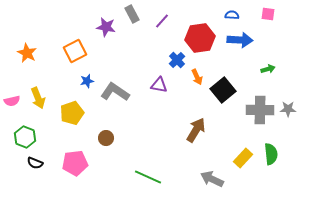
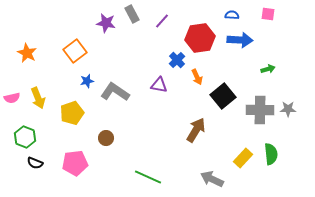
purple star: moved 4 px up
orange square: rotated 10 degrees counterclockwise
black square: moved 6 px down
pink semicircle: moved 3 px up
